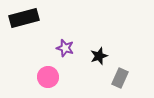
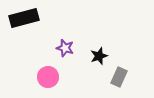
gray rectangle: moved 1 px left, 1 px up
